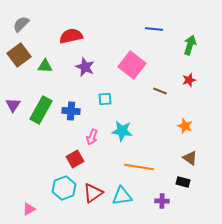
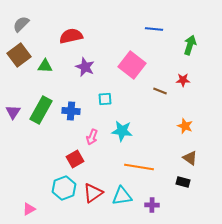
red star: moved 6 px left; rotated 16 degrees clockwise
purple triangle: moved 7 px down
purple cross: moved 10 px left, 4 px down
